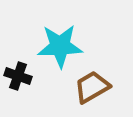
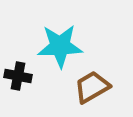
black cross: rotated 8 degrees counterclockwise
